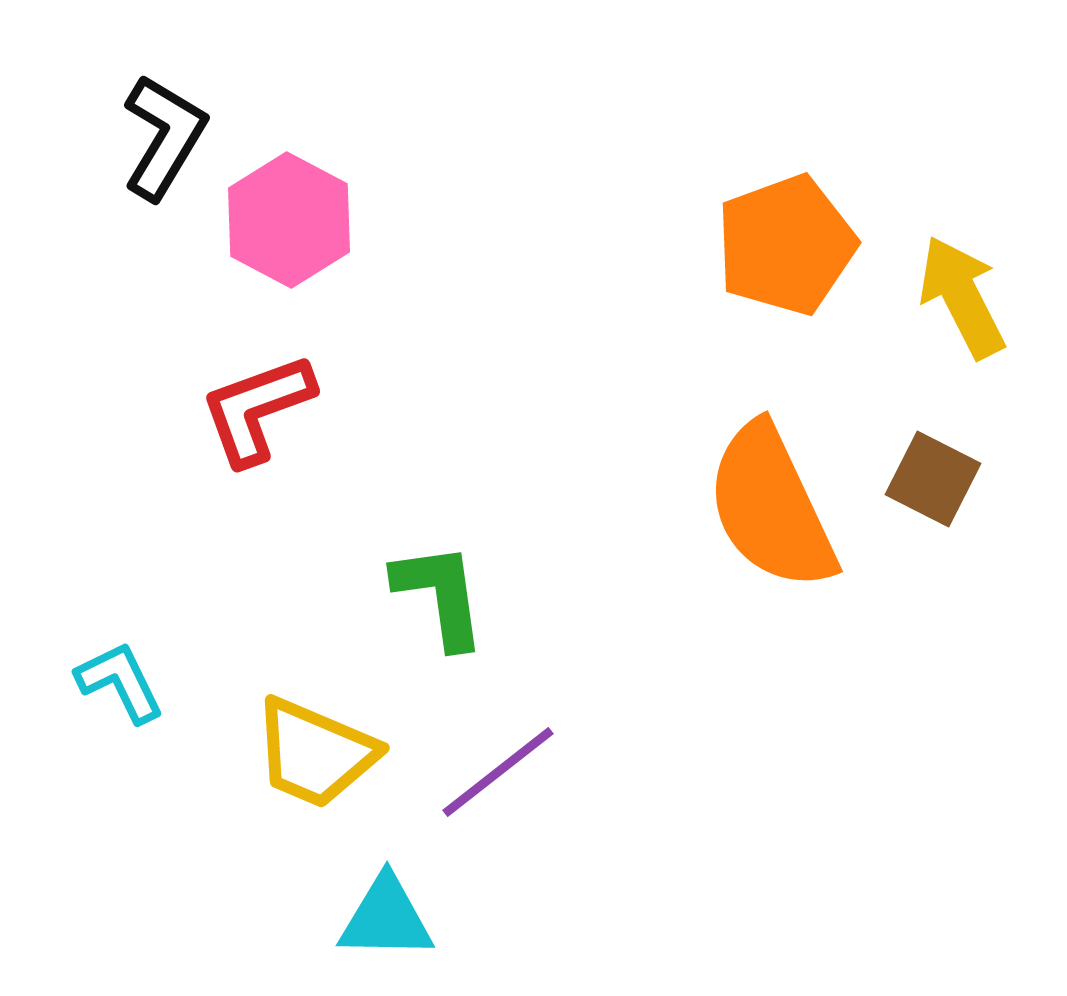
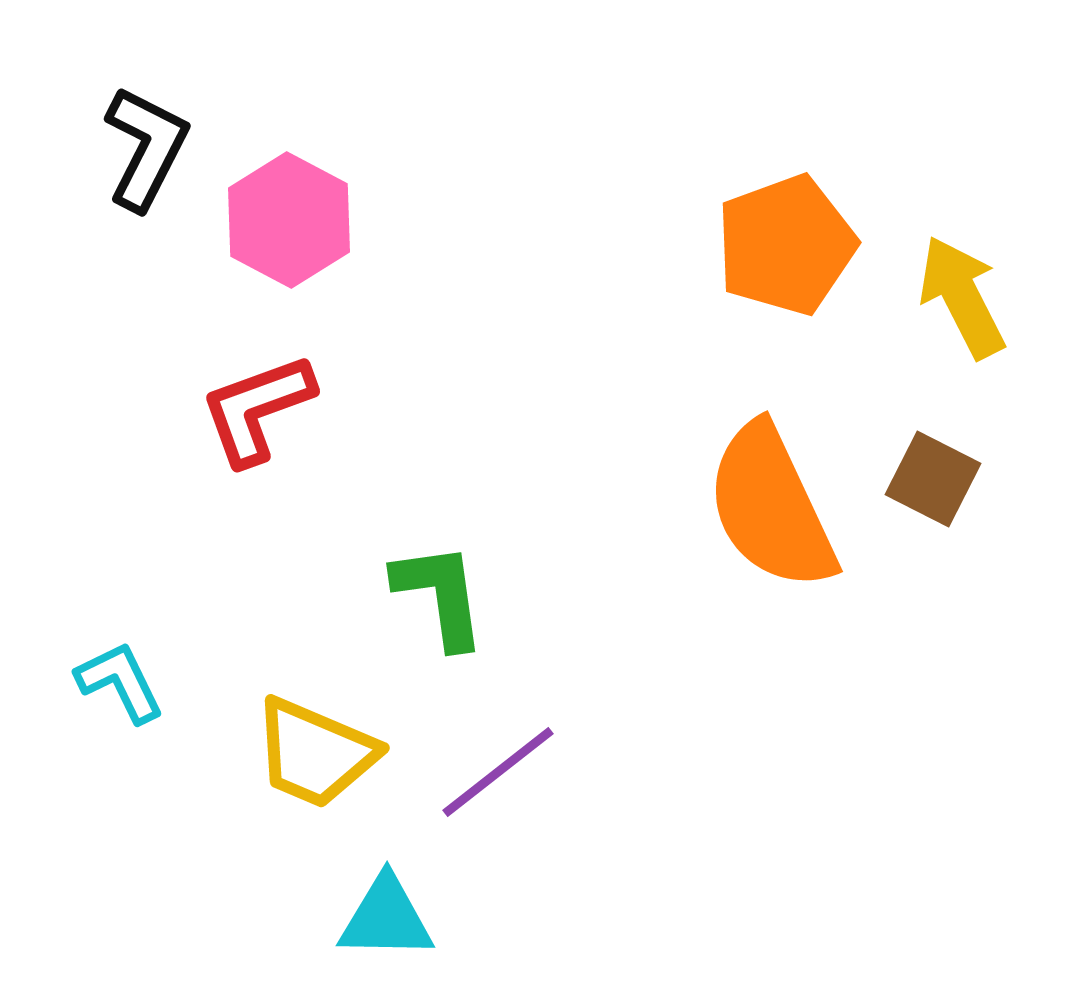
black L-shape: moved 18 px left, 11 px down; rotated 4 degrees counterclockwise
